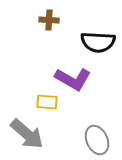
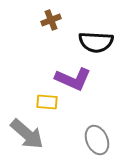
brown cross: moved 2 px right; rotated 24 degrees counterclockwise
black semicircle: moved 2 px left
purple L-shape: rotated 6 degrees counterclockwise
